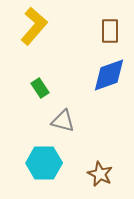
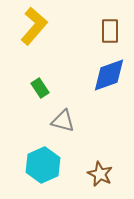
cyan hexagon: moved 1 px left, 2 px down; rotated 24 degrees counterclockwise
